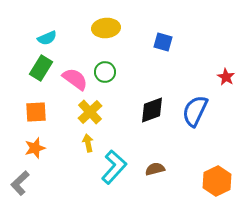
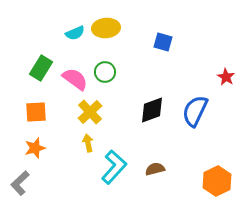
cyan semicircle: moved 28 px right, 5 px up
